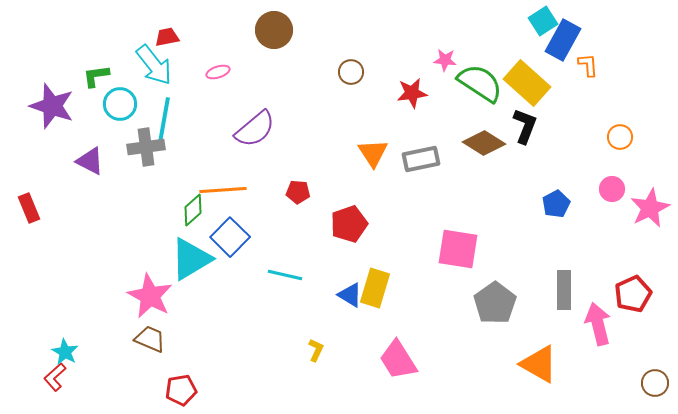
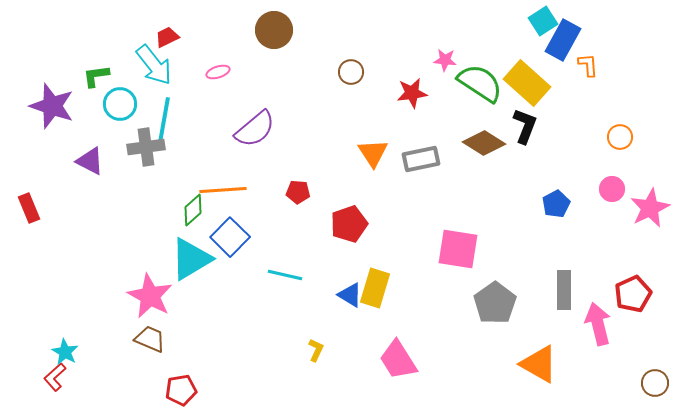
red trapezoid at (167, 37): rotated 15 degrees counterclockwise
